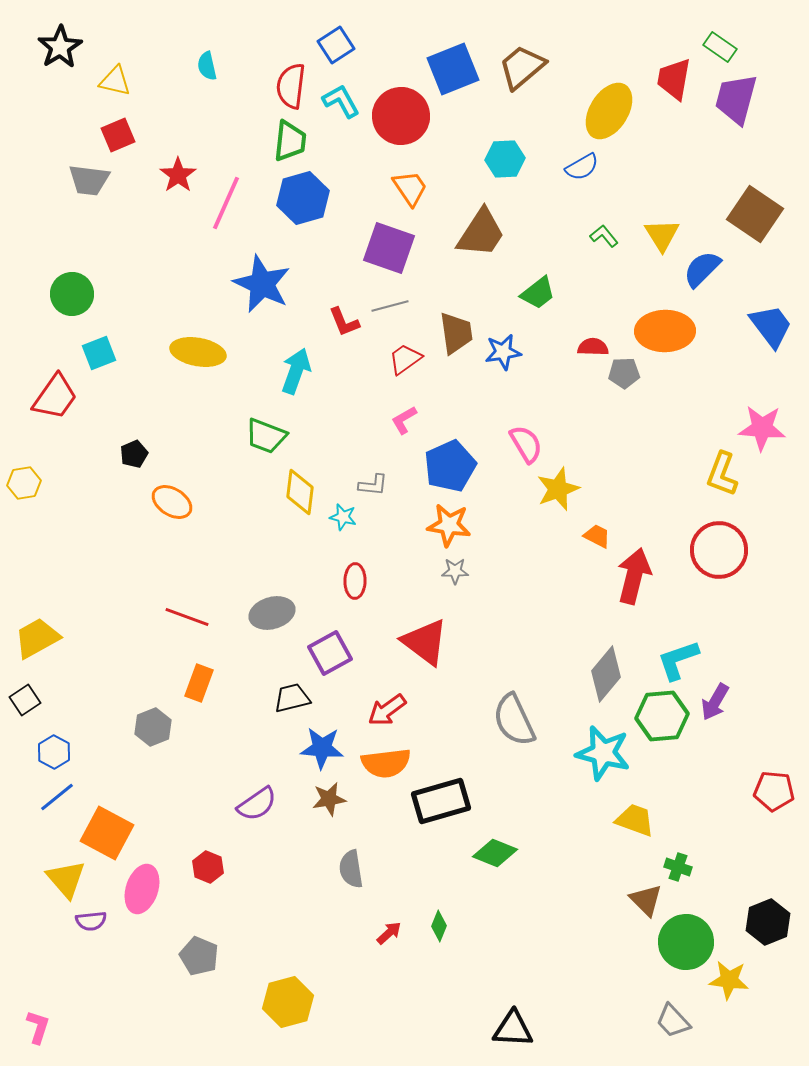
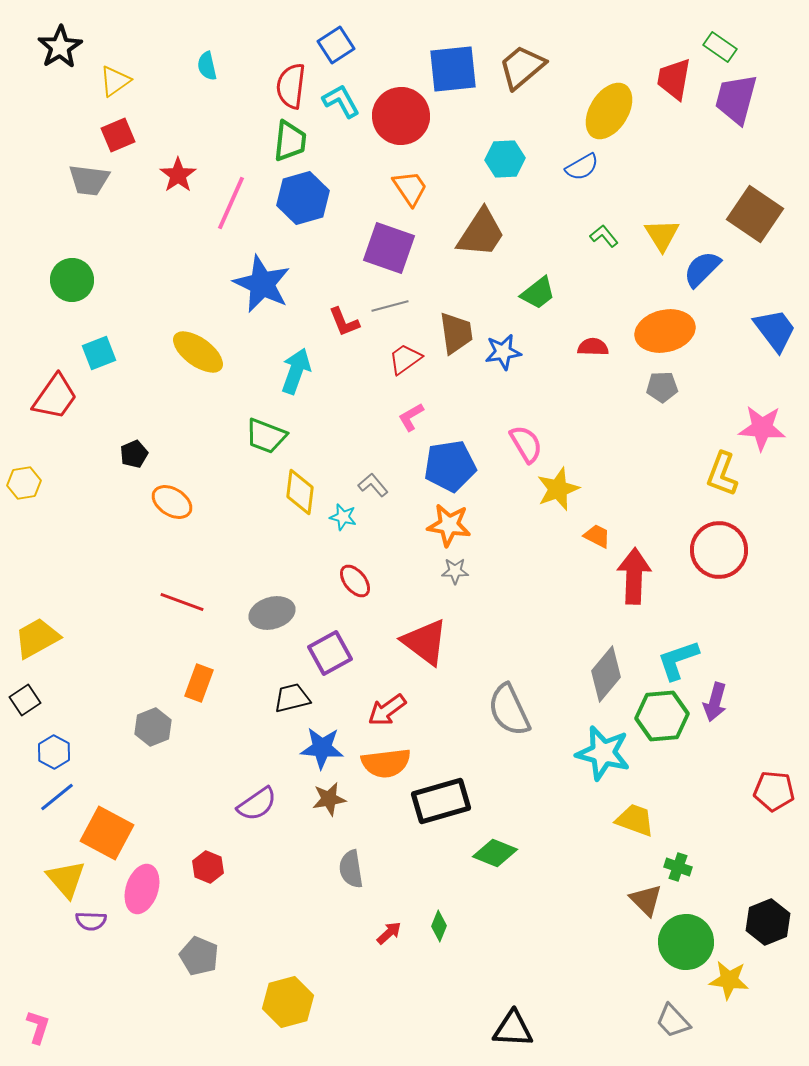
blue square at (453, 69): rotated 16 degrees clockwise
yellow triangle at (115, 81): rotated 48 degrees counterclockwise
pink line at (226, 203): moved 5 px right
green circle at (72, 294): moved 14 px up
blue trapezoid at (771, 326): moved 4 px right, 4 px down
orange ellipse at (665, 331): rotated 12 degrees counterclockwise
yellow ellipse at (198, 352): rotated 26 degrees clockwise
gray pentagon at (624, 373): moved 38 px right, 14 px down
pink L-shape at (404, 420): moved 7 px right, 3 px up
blue pentagon at (450, 466): rotated 15 degrees clockwise
gray L-shape at (373, 485): rotated 136 degrees counterclockwise
red arrow at (634, 576): rotated 12 degrees counterclockwise
red ellipse at (355, 581): rotated 40 degrees counterclockwise
red line at (187, 617): moved 5 px left, 15 px up
purple arrow at (715, 702): rotated 15 degrees counterclockwise
gray semicircle at (514, 720): moved 5 px left, 10 px up
purple semicircle at (91, 921): rotated 8 degrees clockwise
